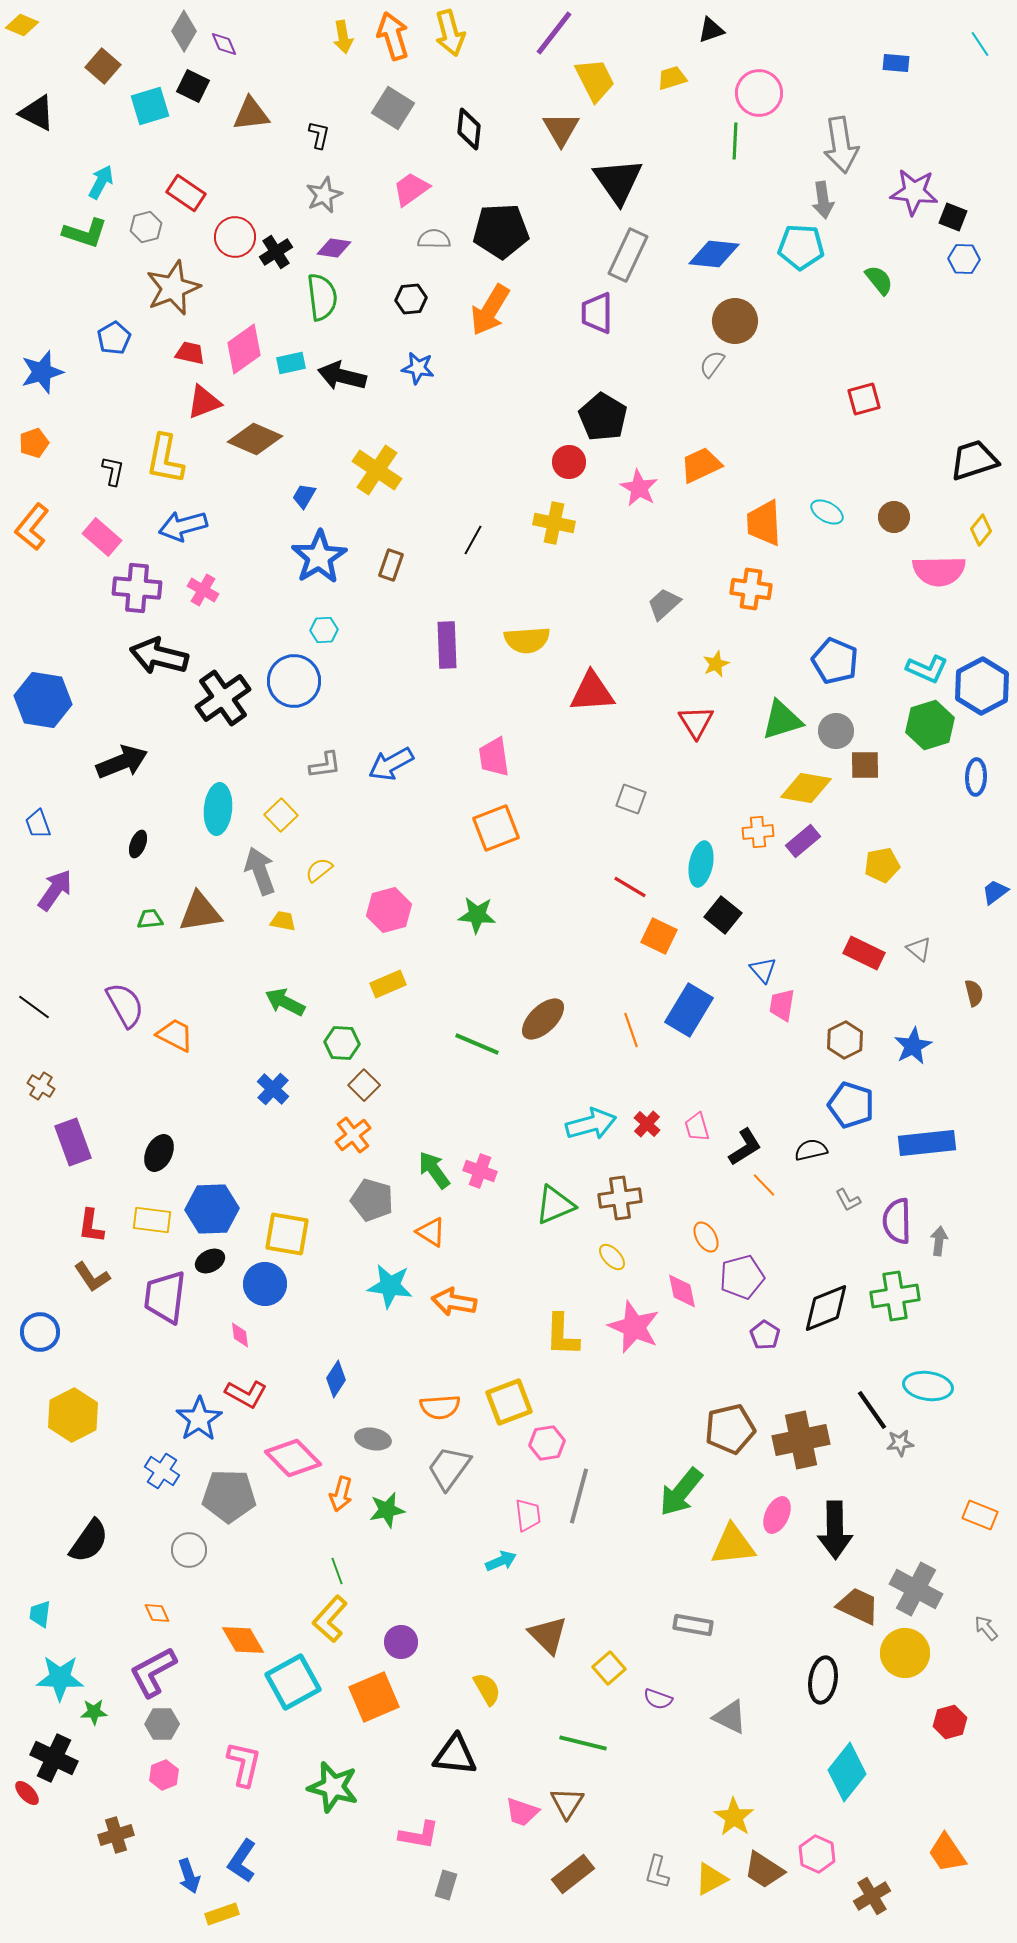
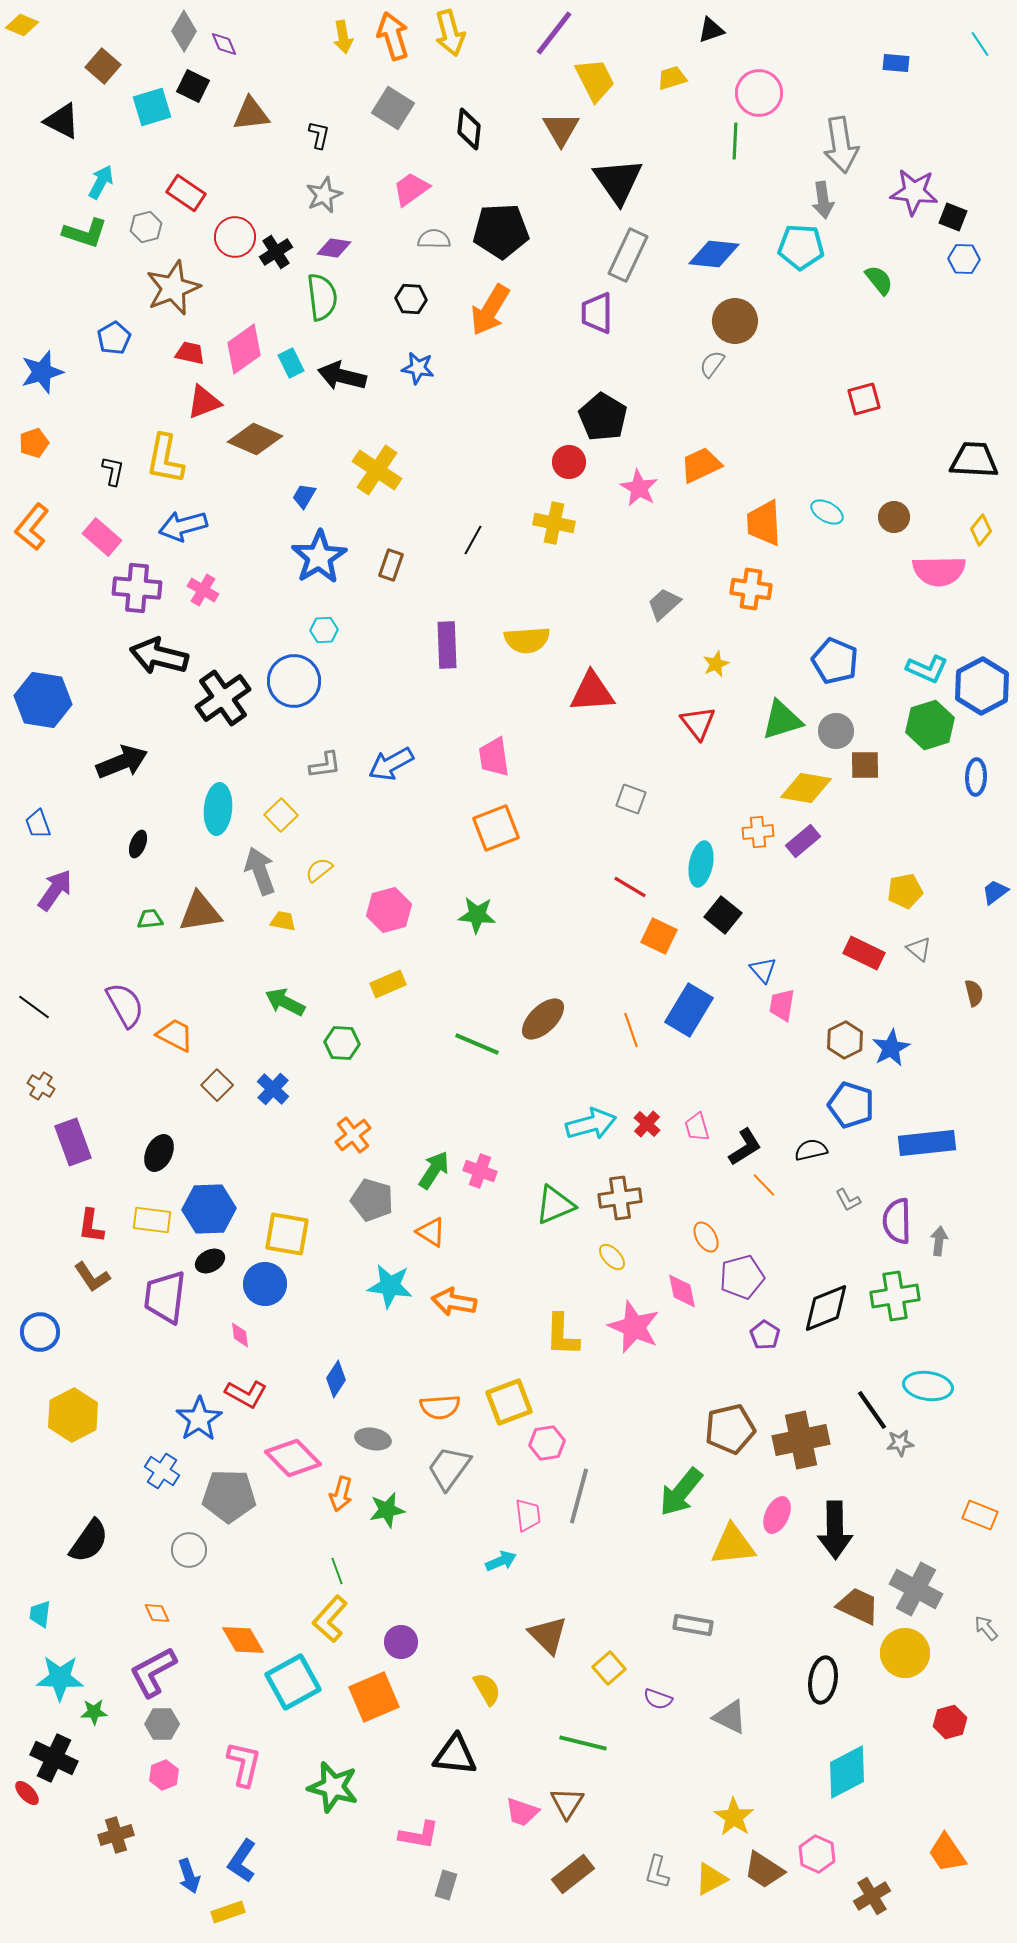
cyan square at (150, 106): moved 2 px right, 1 px down
black triangle at (37, 113): moved 25 px right, 8 px down
black hexagon at (411, 299): rotated 8 degrees clockwise
cyan rectangle at (291, 363): rotated 76 degrees clockwise
black trapezoid at (974, 460): rotated 21 degrees clockwise
red triangle at (696, 722): moved 2 px right, 1 px down; rotated 6 degrees counterclockwise
yellow pentagon at (882, 865): moved 23 px right, 26 px down
blue star at (913, 1046): moved 22 px left, 2 px down
brown square at (364, 1085): moved 147 px left
green arrow at (434, 1170): rotated 69 degrees clockwise
blue hexagon at (212, 1209): moved 3 px left
cyan diamond at (847, 1772): rotated 24 degrees clockwise
yellow rectangle at (222, 1914): moved 6 px right, 2 px up
